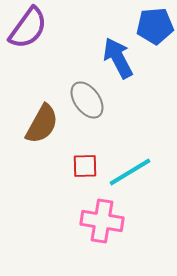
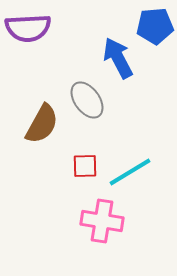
purple semicircle: rotated 51 degrees clockwise
